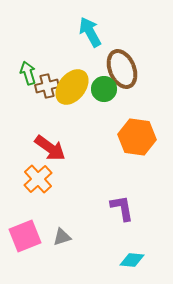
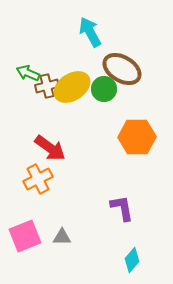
brown ellipse: rotated 36 degrees counterclockwise
green arrow: rotated 50 degrees counterclockwise
yellow ellipse: rotated 18 degrees clockwise
orange hexagon: rotated 9 degrees counterclockwise
orange cross: rotated 16 degrees clockwise
gray triangle: rotated 18 degrees clockwise
cyan diamond: rotated 55 degrees counterclockwise
